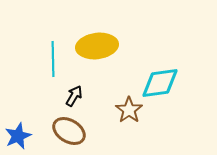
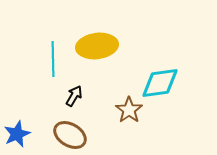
brown ellipse: moved 1 px right, 4 px down
blue star: moved 1 px left, 2 px up
